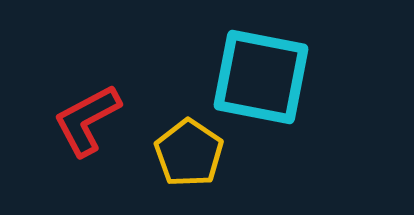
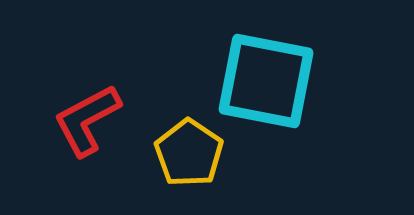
cyan square: moved 5 px right, 4 px down
